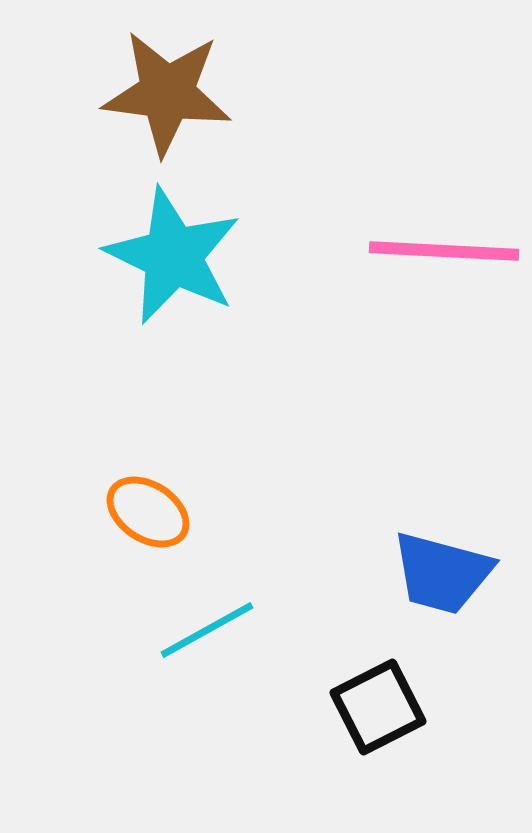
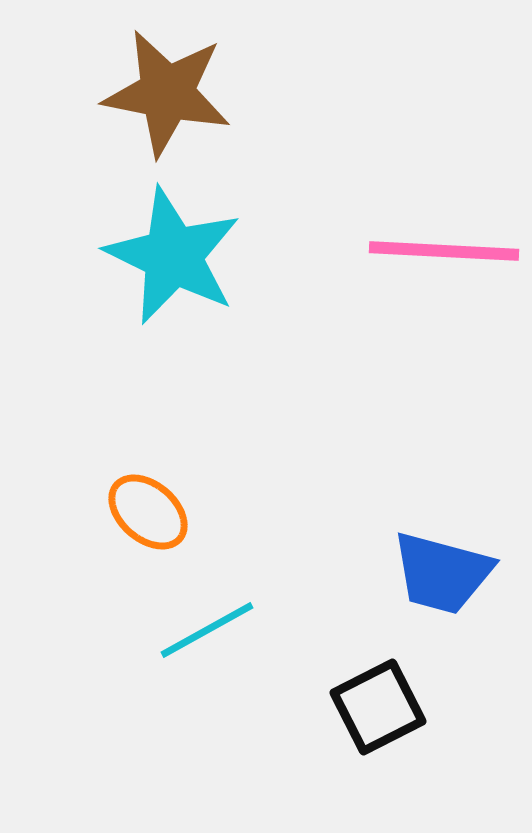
brown star: rotated 4 degrees clockwise
orange ellipse: rotated 8 degrees clockwise
